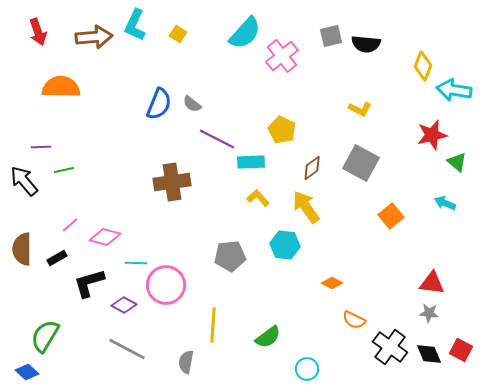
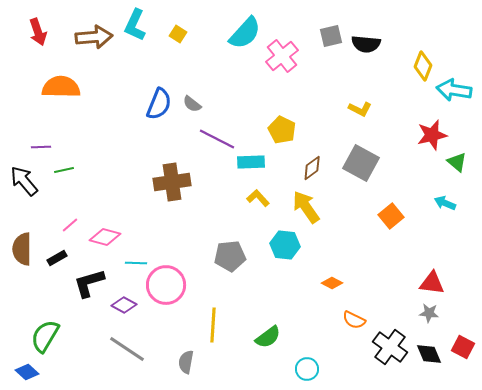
gray line at (127, 349): rotated 6 degrees clockwise
red square at (461, 350): moved 2 px right, 3 px up
